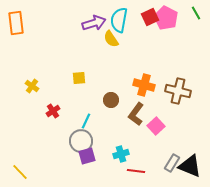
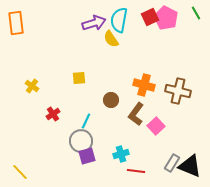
red cross: moved 3 px down
